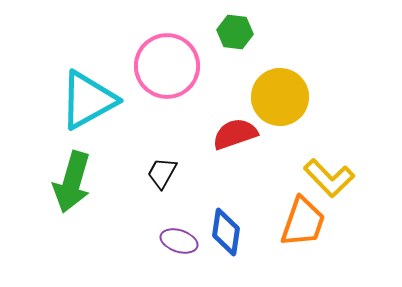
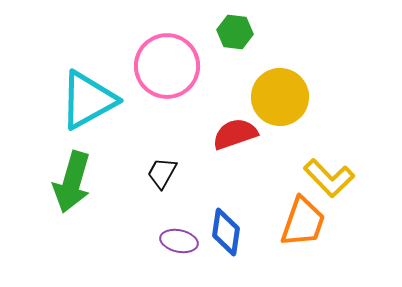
purple ellipse: rotated 6 degrees counterclockwise
